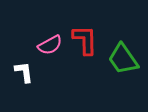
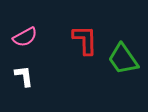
pink semicircle: moved 25 px left, 8 px up
white L-shape: moved 4 px down
